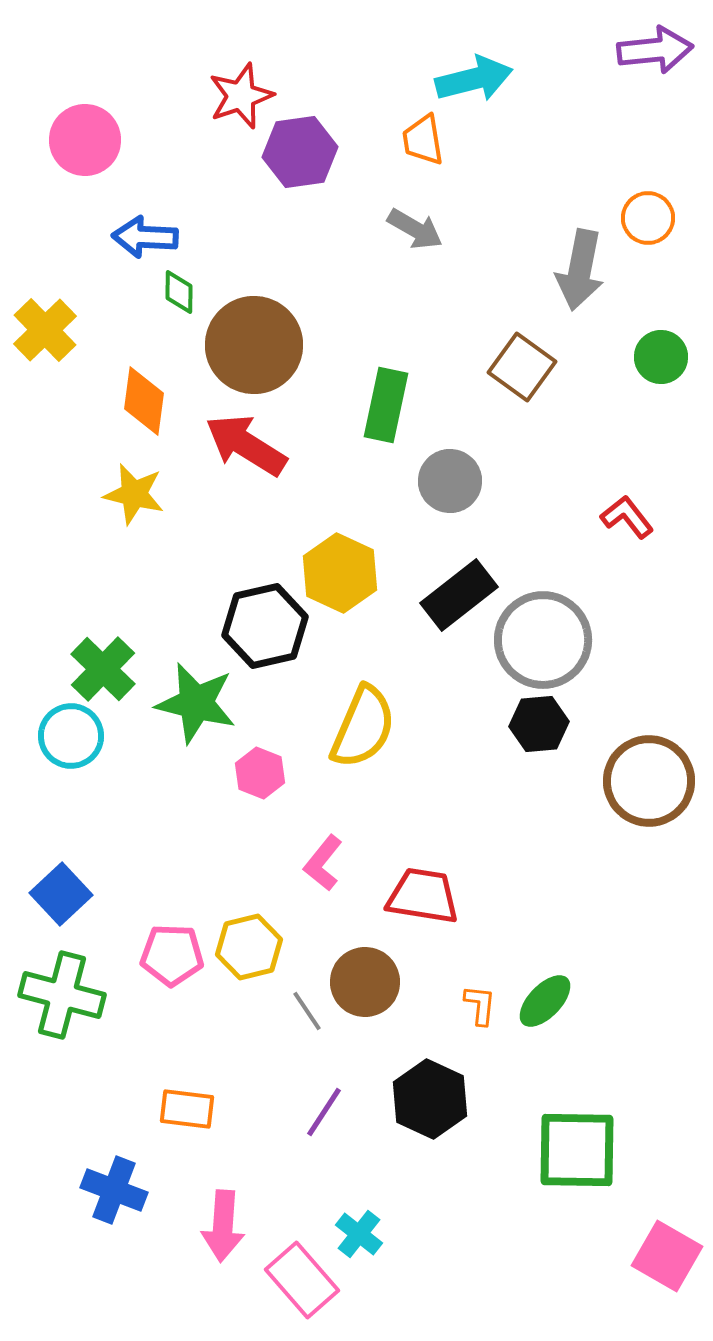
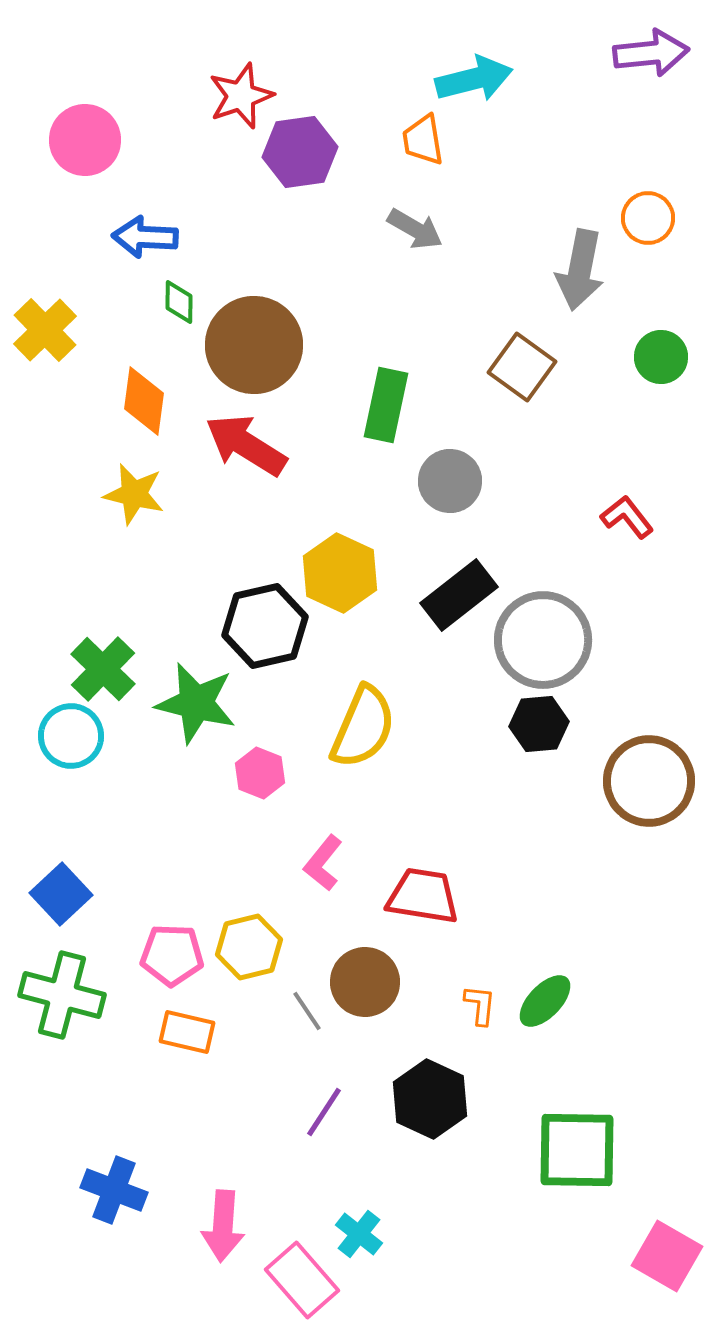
purple arrow at (655, 50): moved 4 px left, 3 px down
green diamond at (179, 292): moved 10 px down
orange rectangle at (187, 1109): moved 77 px up; rotated 6 degrees clockwise
